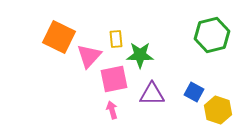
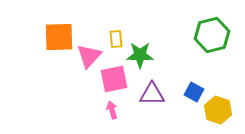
orange square: rotated 28 degrees counterclockwise
